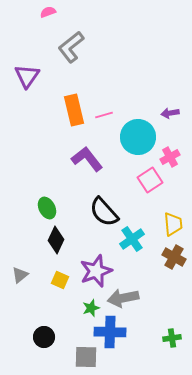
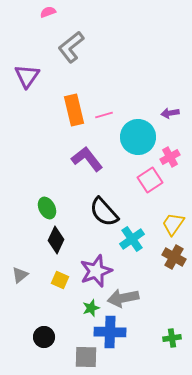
yellow trapezoid: rotated 140 degrees counterclockwise
